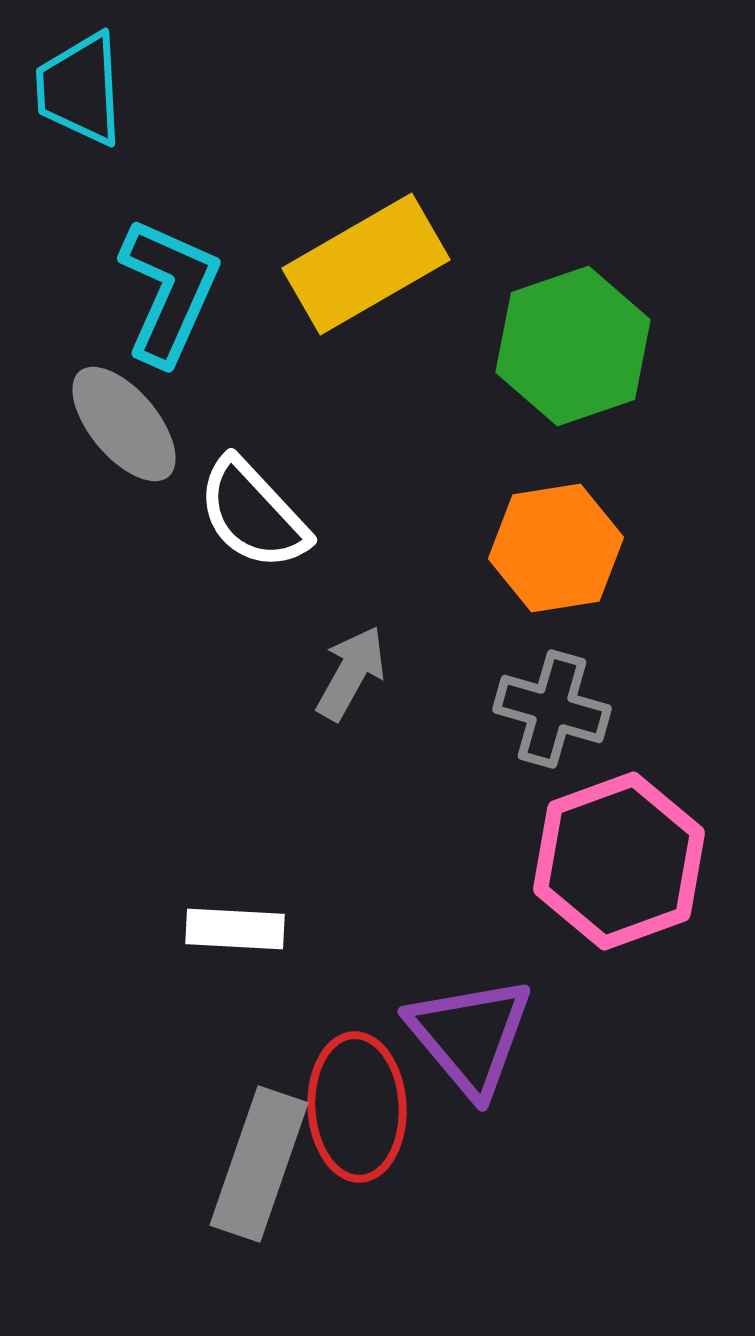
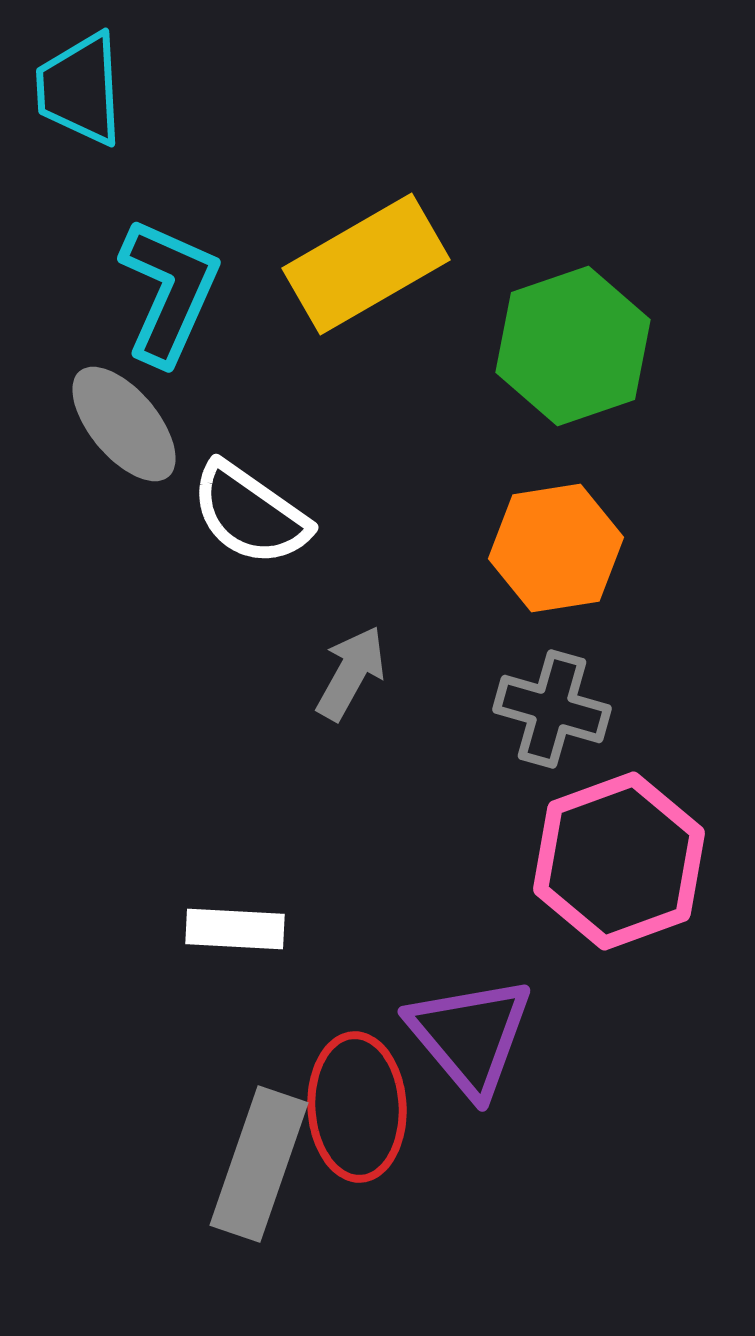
white semicircle: moved 3 px left; rotated 12 degrees counterclockwise
